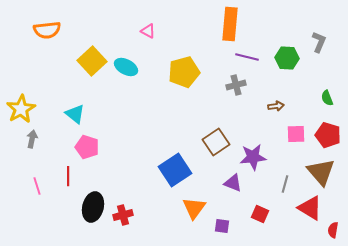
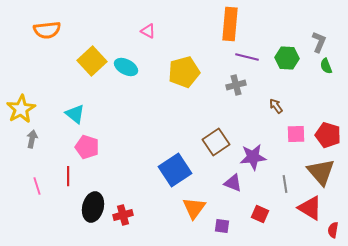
green semicircle: moved 1 px left, 32 px up
brown arrow: rotated 119 degrees counterclockwise
gray line: rotated 24 degrees counterclockwise
